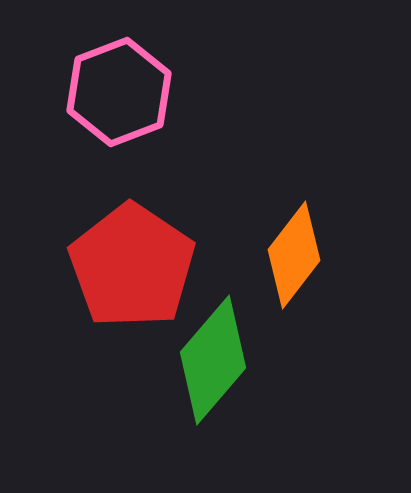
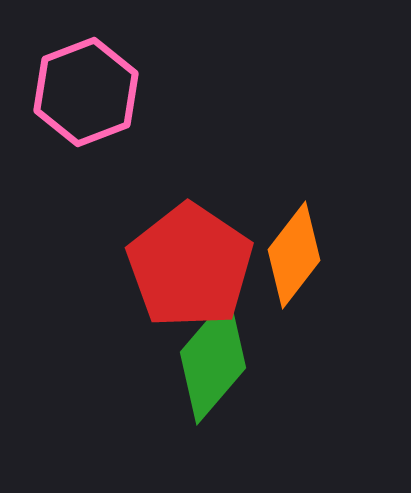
pink hexagon: moved 33 px left
red pentagon: moved 58 px right
